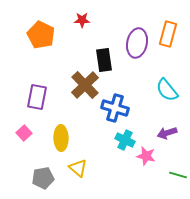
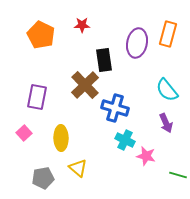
red star: moved 5 px down
purple arrow: moved 1 px left, 10 px up; rotated 96 degrees counterclockwise
